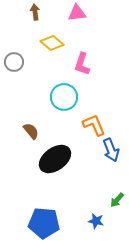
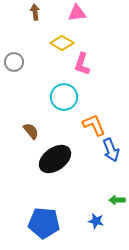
yellow diamond: moved 10 px right; rotated 10 degrees counterclockwise
green arrow: rotated 49 degrees clockwise
